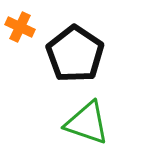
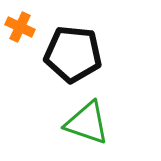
black pentagon: moved 2 px left; rotated 28 degrees counterclockwise
